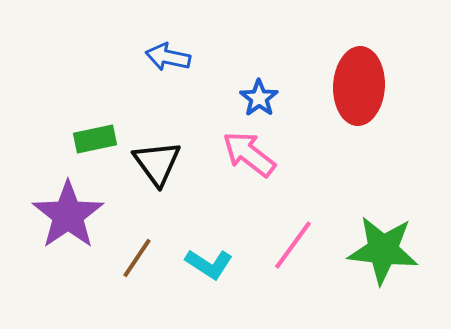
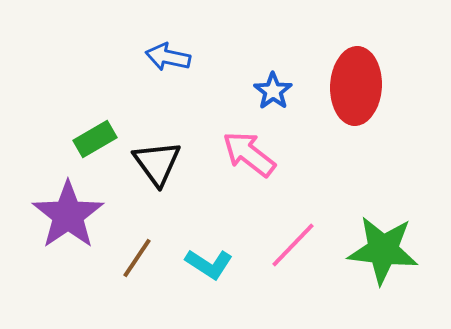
red ellipse: moved 3 px left
blue star: moved 14 px right, 7 px up
green rectangle: rotated 18 degrees counterclockwise
pink line: rotated 8 degrees clockwise
